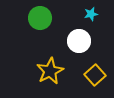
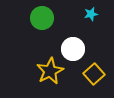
green circle: moved 2 px right
white circle: moved 6 px left, 8 px down
yellow square: moved 1 px left, 1 px up
